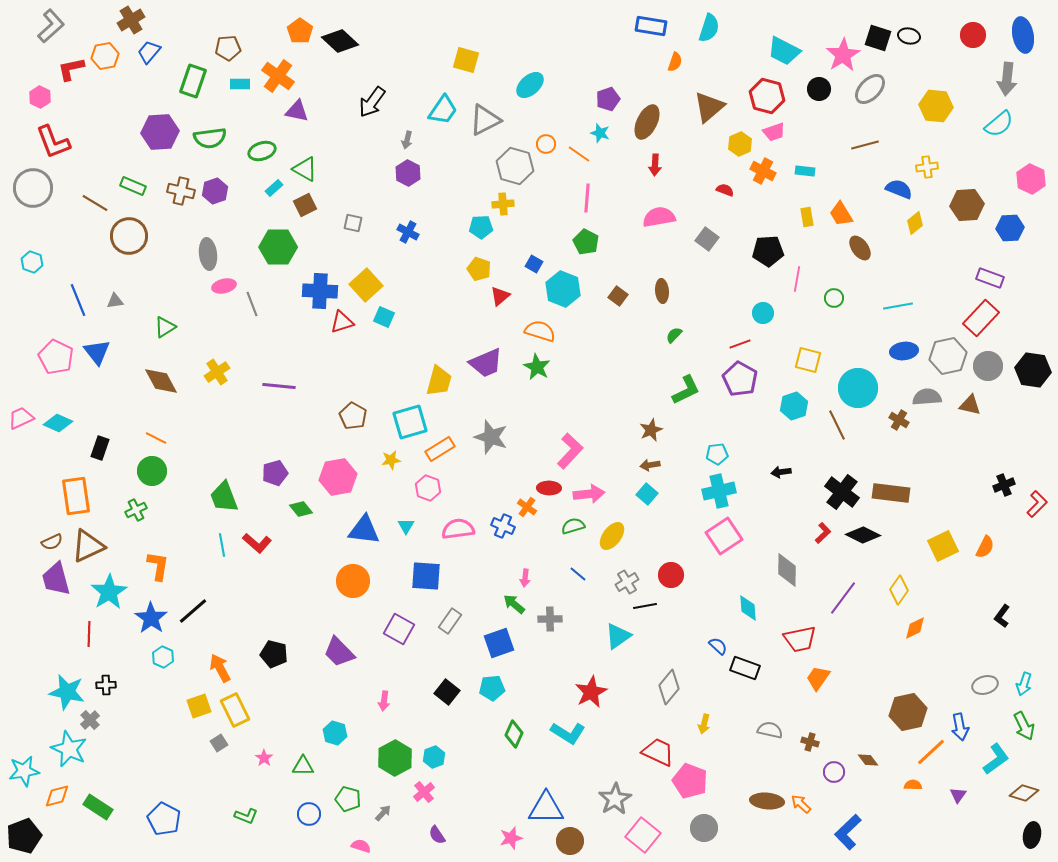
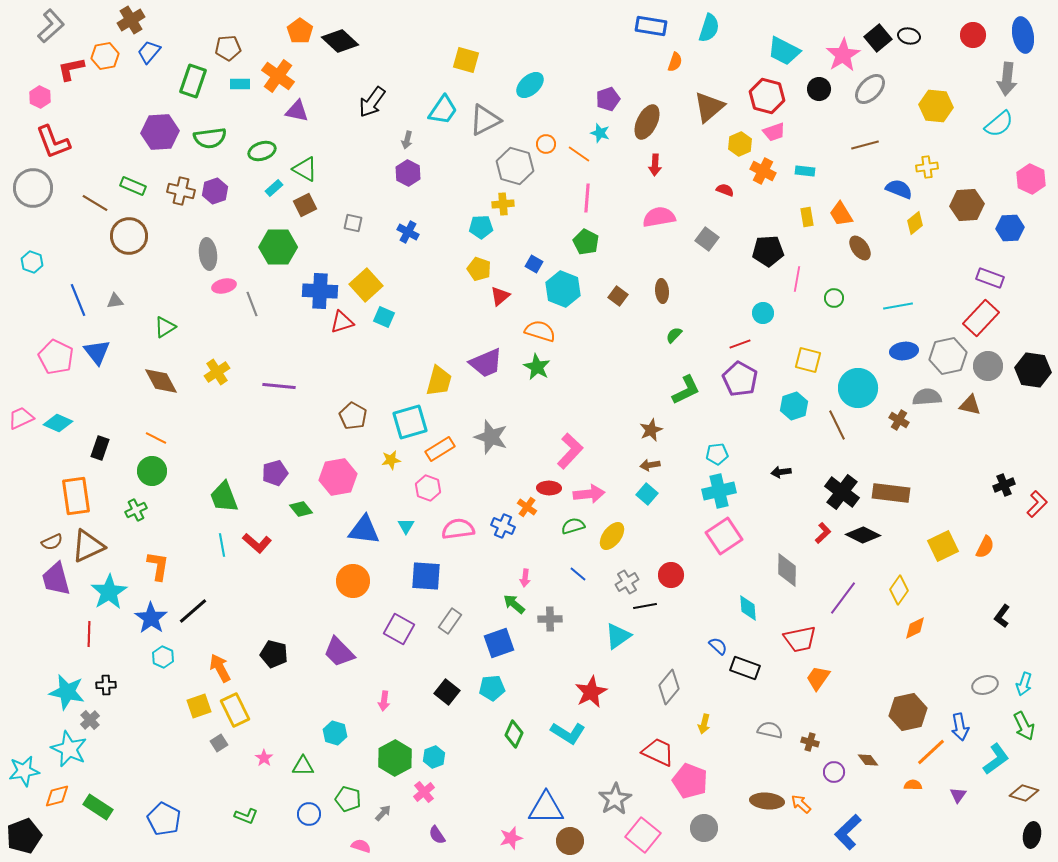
black square at (878, 38): rotated 32 degrees clockwise
